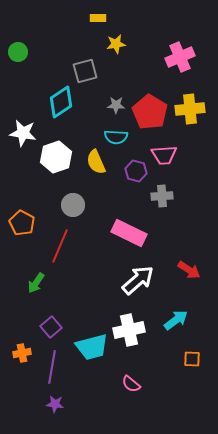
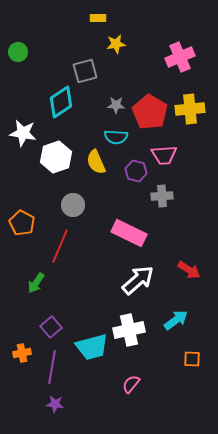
pink semicircle: rotated 90 degrees clockwise
